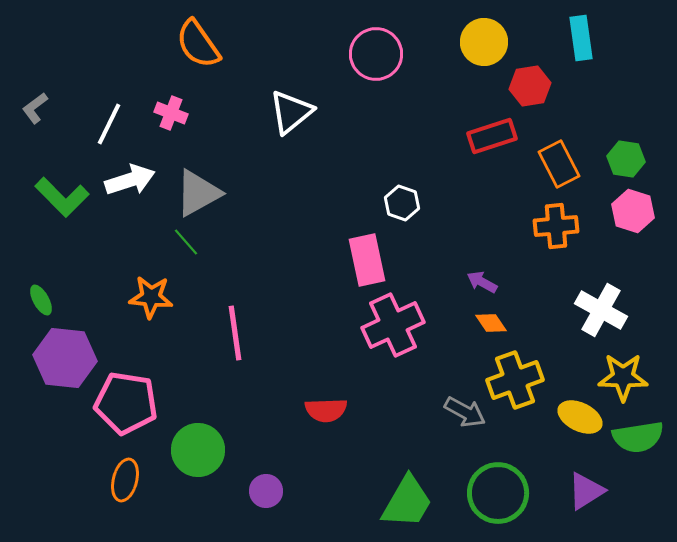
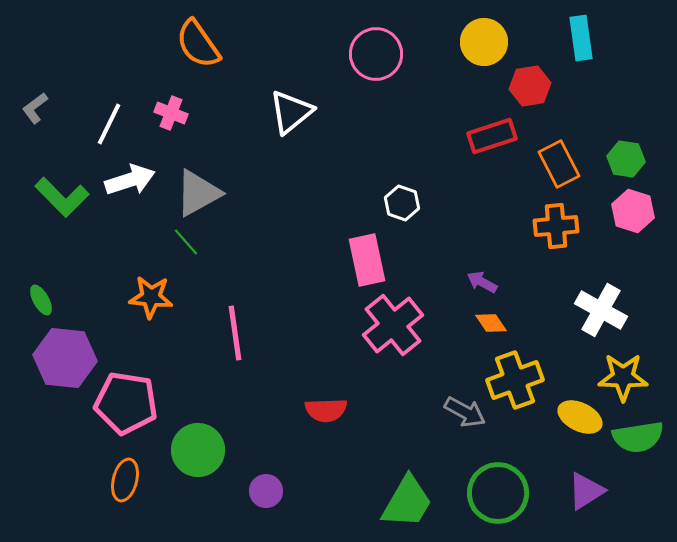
pink cross at (393, 325): rotated 14 degrees counterclockwise
